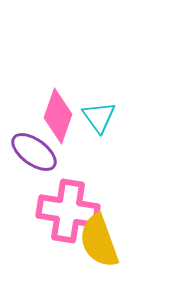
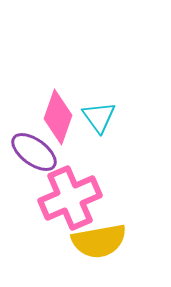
pink diamond: moved 1 px down
pink cross: moved 2 px right, 13 px up; rotated 32 degrees counterclockwise
yellow semicircle: rotated 80 degrees counterclockwise
